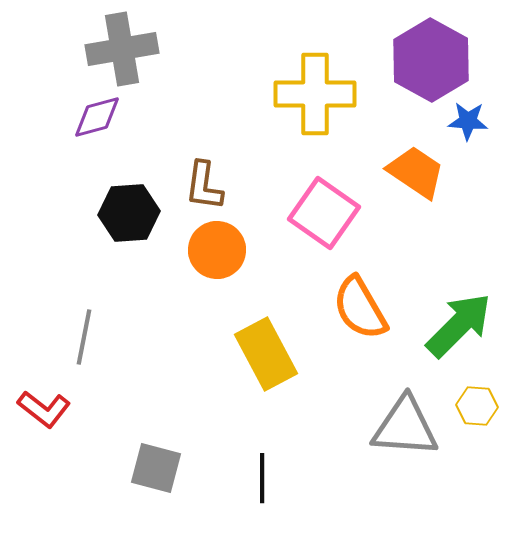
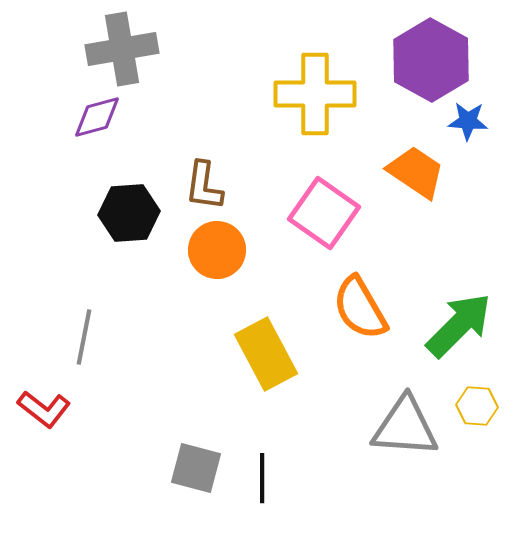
gray square: moved 40 px right
